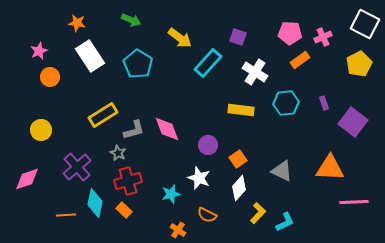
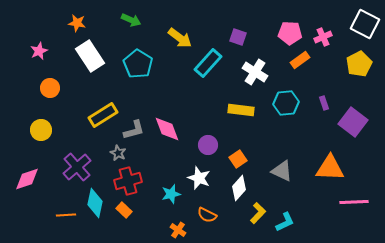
orange circle at (50, 77): moved 11 px down
